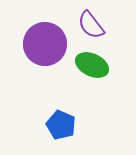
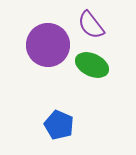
purple circle: moved 3 px right, 1 px down
blue pentagon: moved 2 px left
